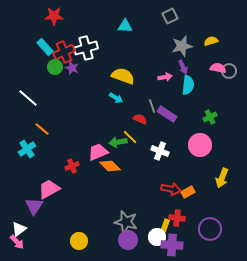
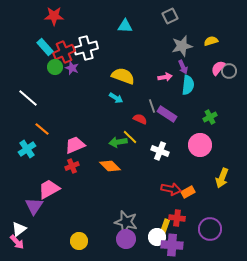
pink semicircle at (218, 68): rotated 63 degrees counterclockwise
pink trapezoid at (98, 152): moved 23 px left, 7 px up
purple circle at (128, 240): moved 2 px left, 1 px up
